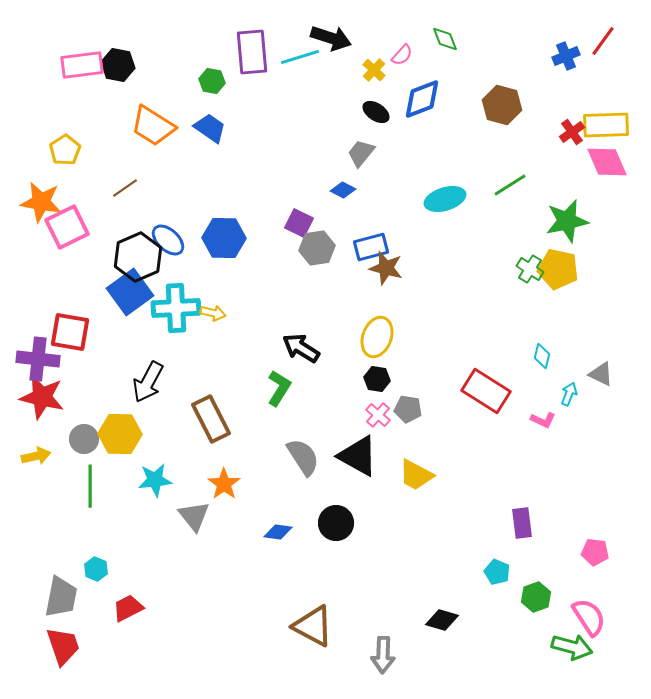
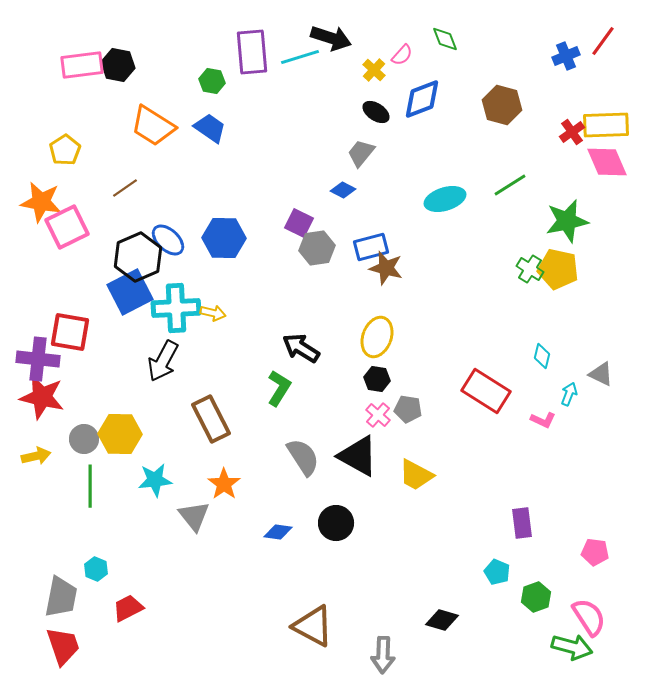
blue square at (130, 292): rotated 9 degrees clockwise
black arrow at (148, 382): moved 15 px right, 21 px up
